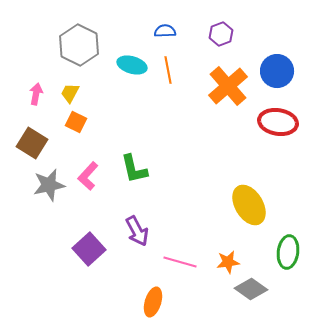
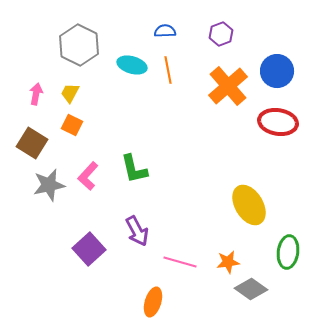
orange square: moved 4 px left, 3 px down
